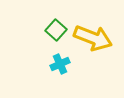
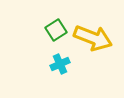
green square: rotated 15 degrees clockwise
